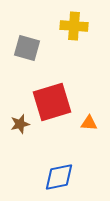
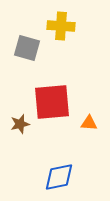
yellow cross: moved 13 px left
red square: rotated 12 degrees clockwise
